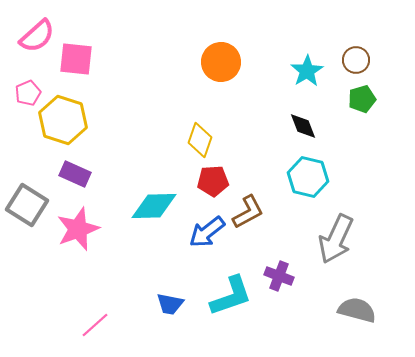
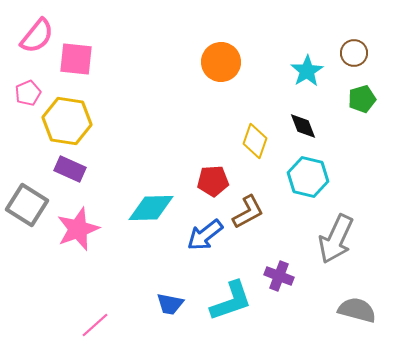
pink semicircle: rotated 9 degrees counterclockwise
brown circle: moved 2 px left, 7 px up
yellow hexagon: moved 4 px right, 1 px down; rotated 9 degrees counterclockwise
yellow diamond: moved 55 px right, 1 px down
purple rectangle: moved 5 px left, 5 px up
cyan diamond: moved 3 px left, 2 px down
blue arrow: moved 2 px left, 3 px down
cyan L-shape: moved 5 px down
